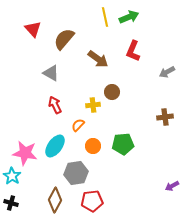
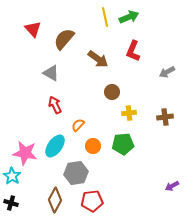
yellow cross: moved 36 px right, 8 px down
